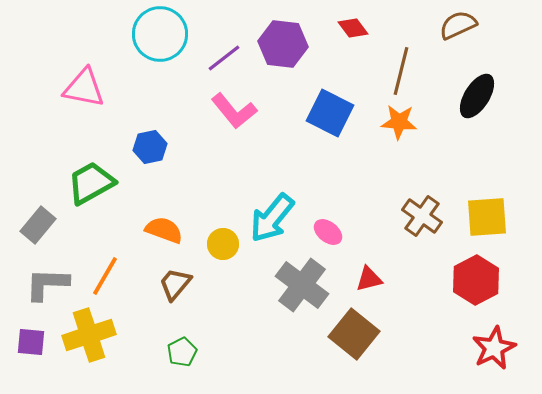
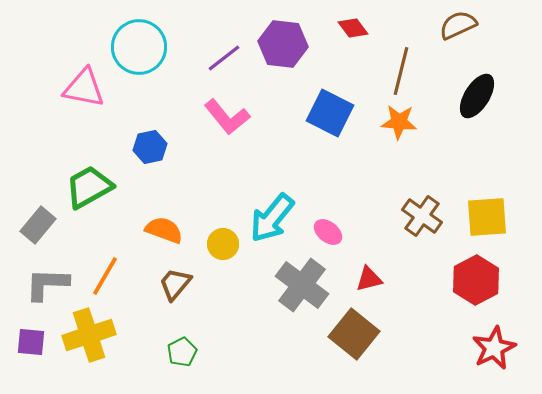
cyan circle: moved 21 px left, 13 px down
pink L-shape: moved 7 px left, 6 px down
green trapezoid: moved 2 px left, 4 px down
